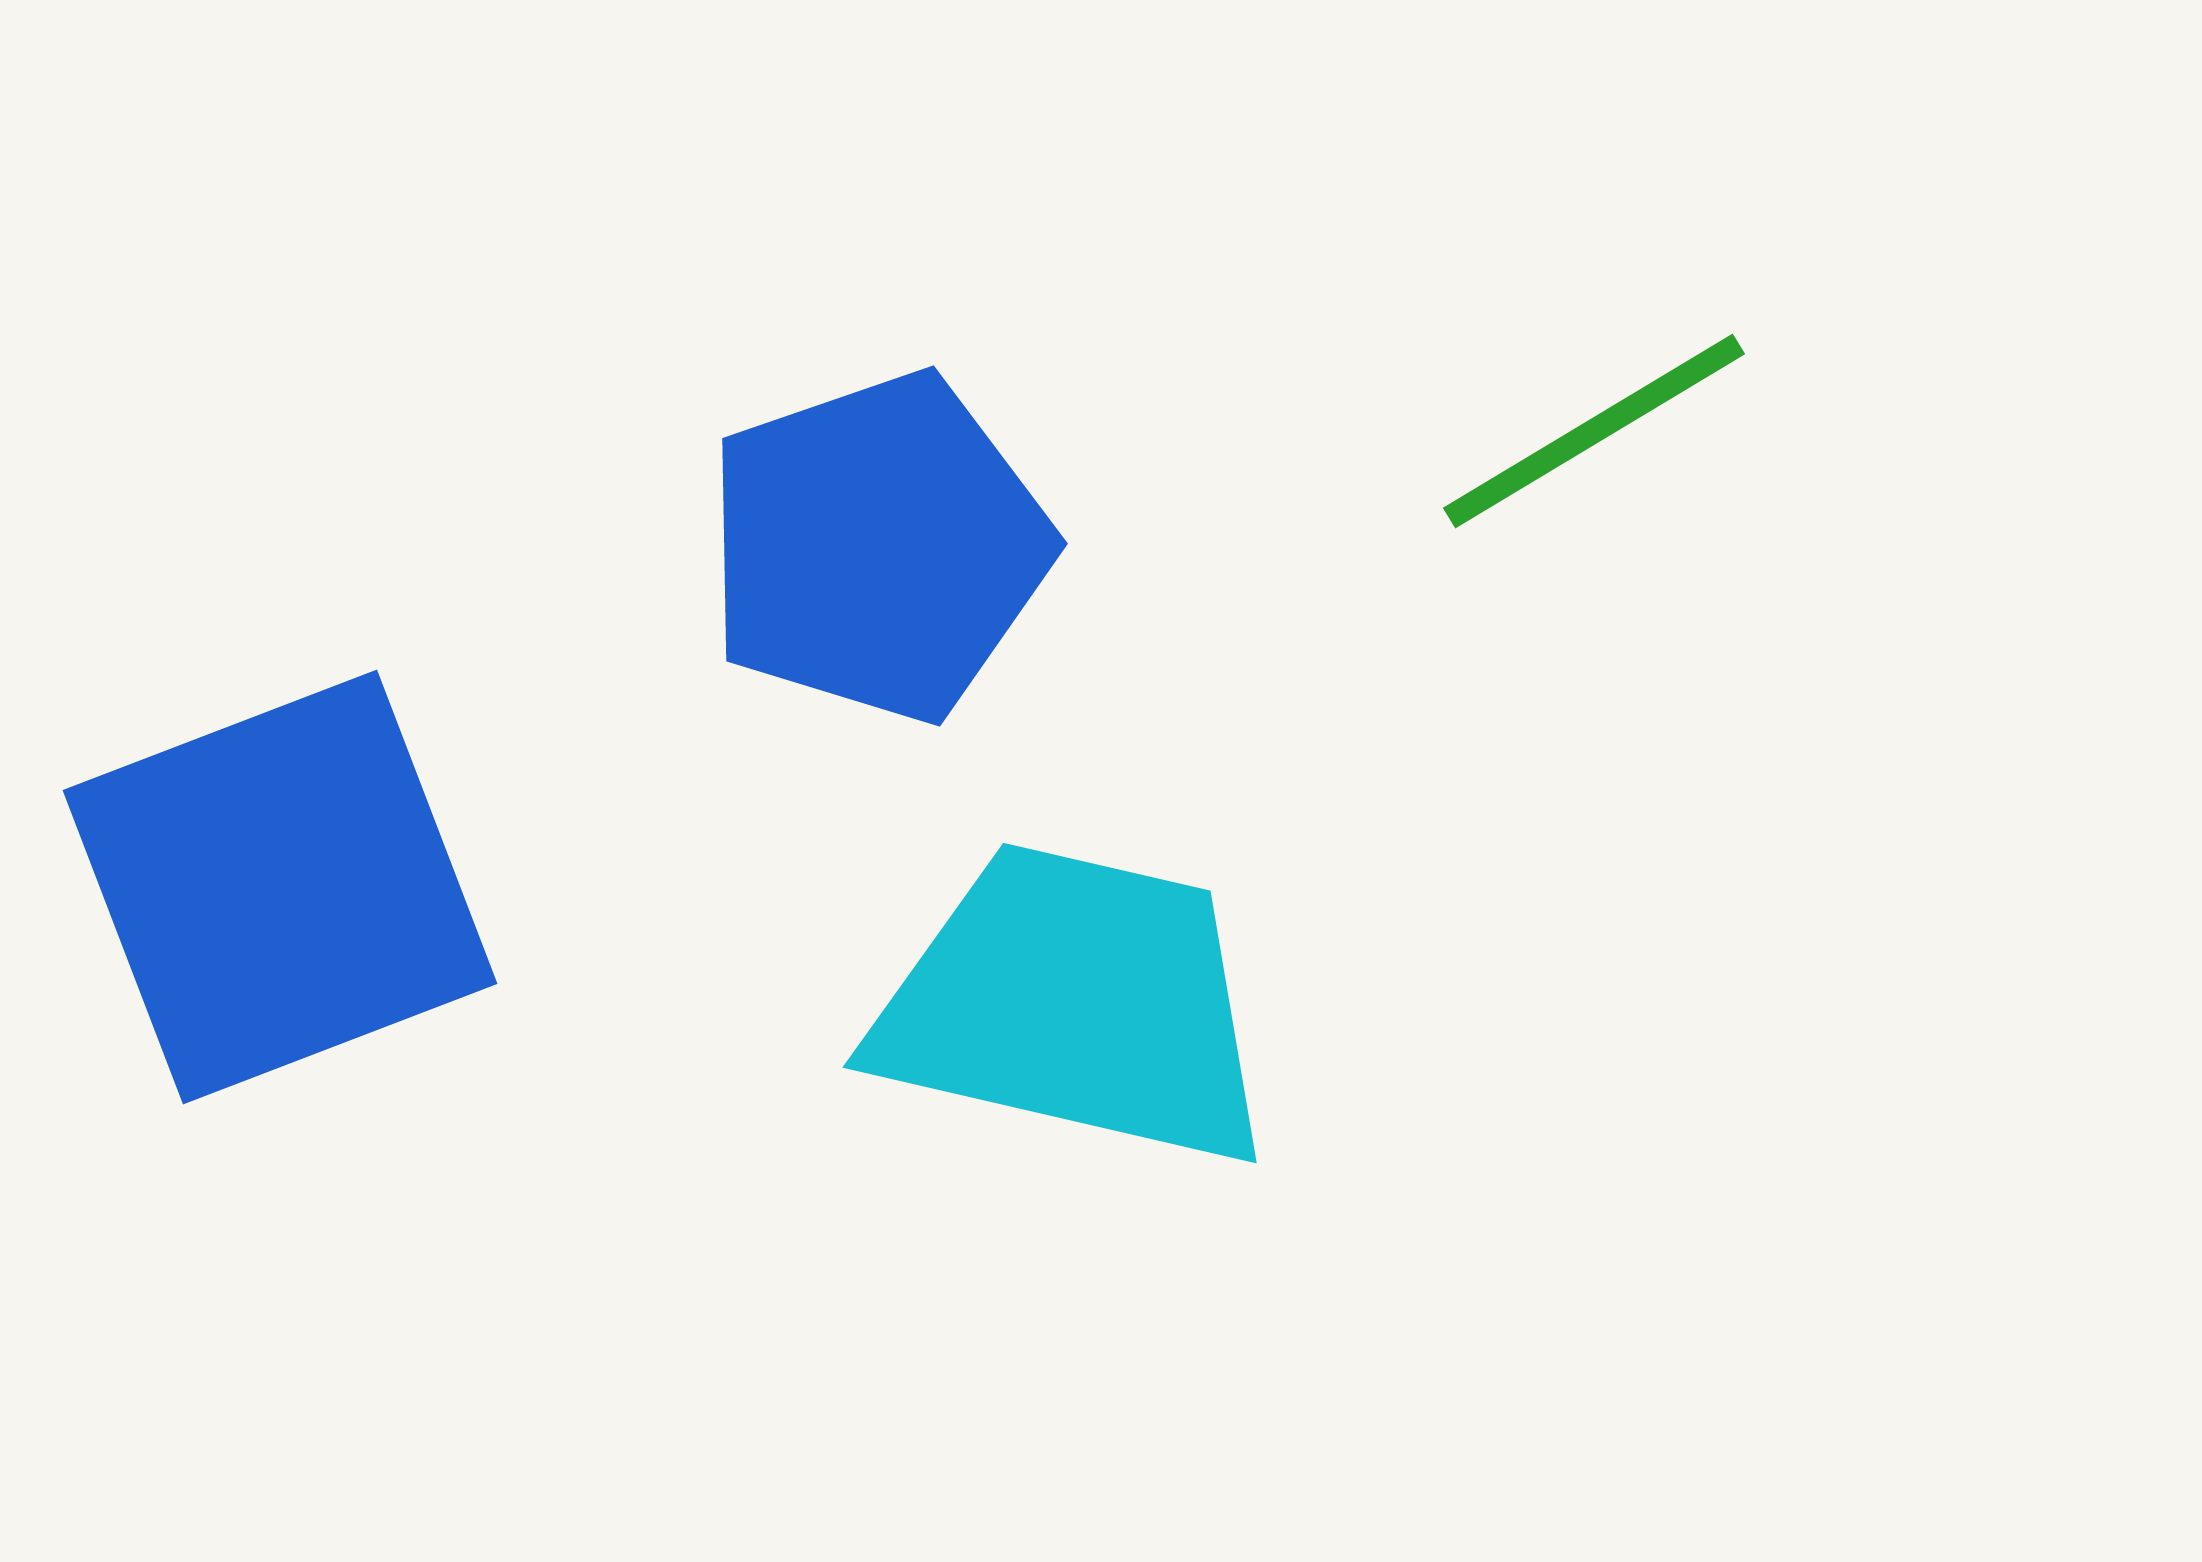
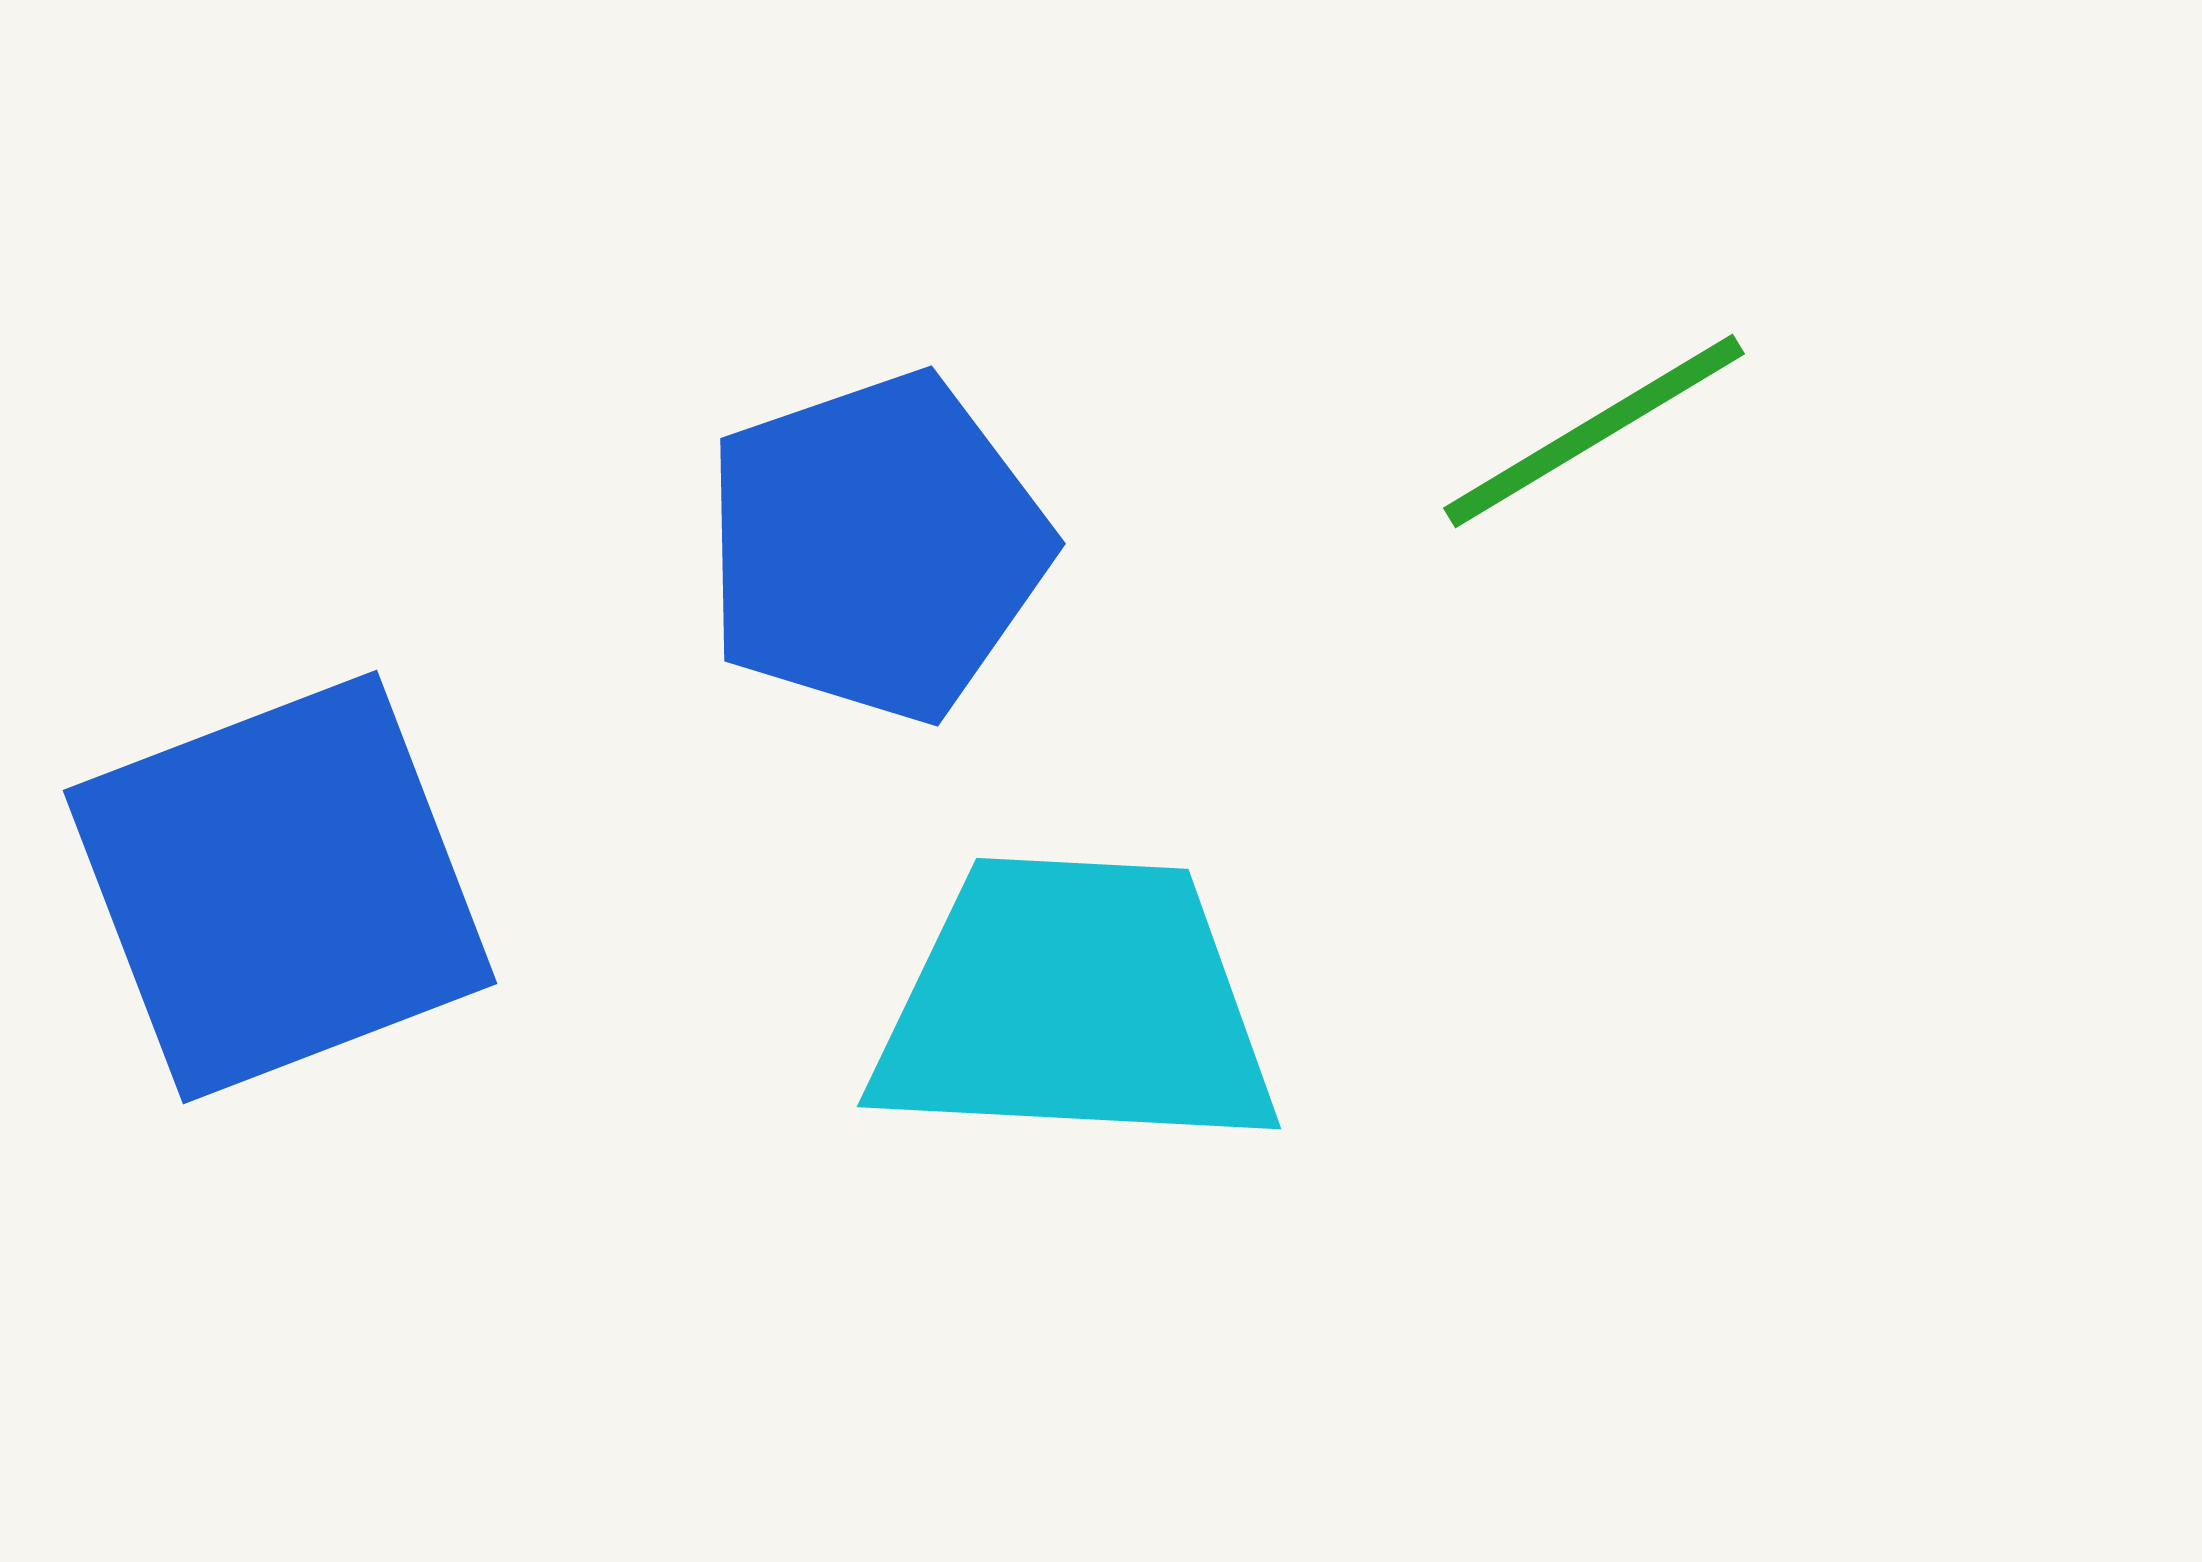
blue pentagon: moved 2 px left
cyan trapezoid: rotated 10 degrees counterclockwise
